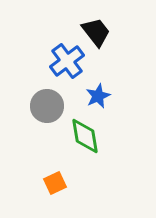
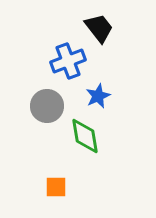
black trapezoid: moved 3 px right, 4 px up
blue cross: moved 1 px right; rotated 16 degrees clockwise
orange square: moved 1 px right, 4 px down; rotated 25 degrees clockwise
